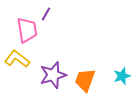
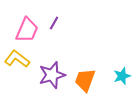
purple line: moved 8 px right, 9 px down
pink trapezoid: rotated 32 degrees clockwise
purple star: moved 1 px left
